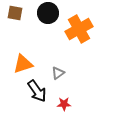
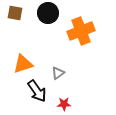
orange cross: moved 2 px right, 2 px down; rotated 8 degrees clockwise
